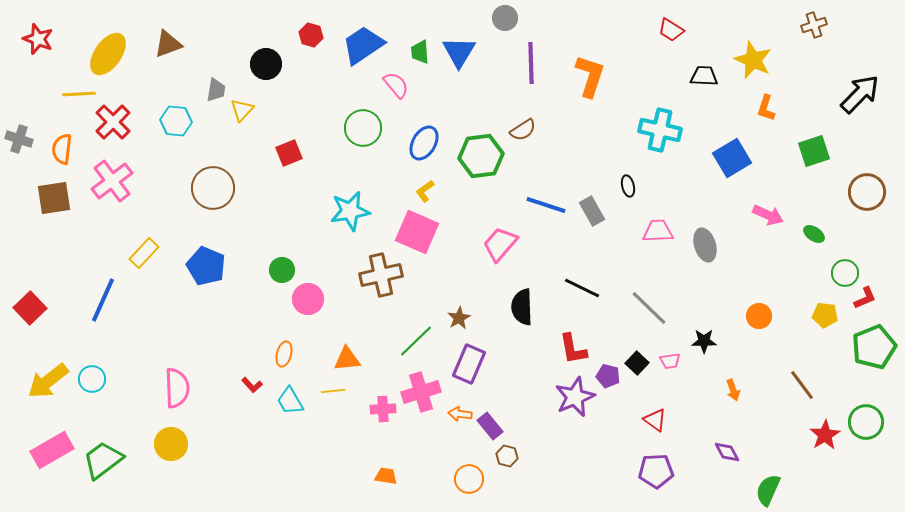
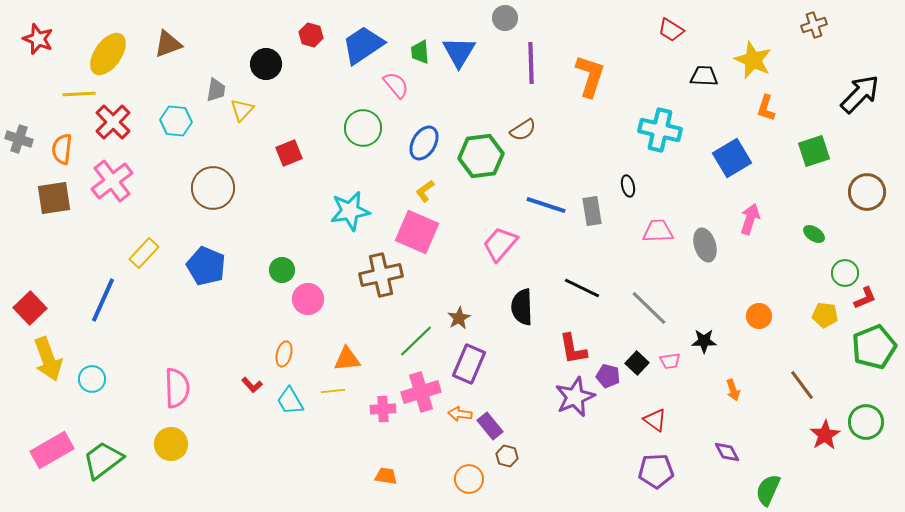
gray rectangle at (592, 211): rotated 20 degrees clockwise
pink arrow at (768, 215): moved 18 px left, 4 px down; rotated 96 degrees counterclockwise
yellow arrow at (48, 381): moved 22 px up; rotated 72 degrees counterclockwise
